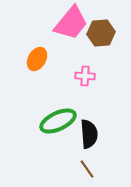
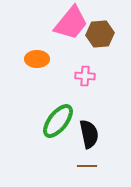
brown hexagon: moved 1 px left, 1 px down
orange ellipse: rotated 60 degrees clockwise
green ellipse: rotated 27 degrees counterclockwise
black semicircle: rotated 8 degrees counterclockwise
brown line: moved 3 px up; rotated 54 degrees counterclockwise
